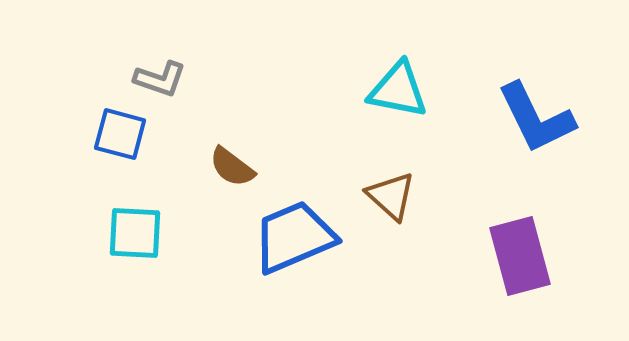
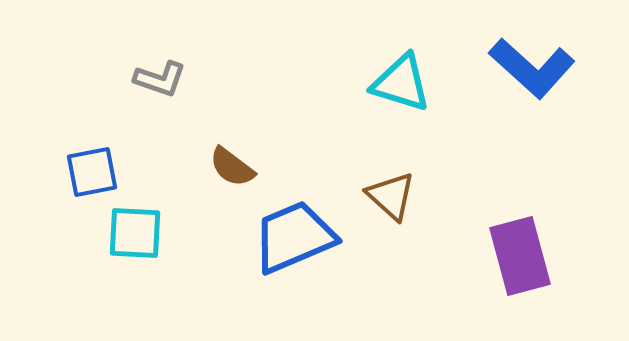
cyan triangle: moved 3 px right, 7 px up; rotated 6 degrees clockwise
blue L-shape: moved 4 px left, 50 px up; rotated 22 degrees counterclockwise
blue square: moved 28 px left, 38 px down; rotated 26 degrees counterclockwise
